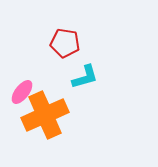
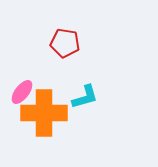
cyan L-shape: moved 20 px down
orange cross: moved 1 px left, 2 px up; rotated 24 degrees clockwise
